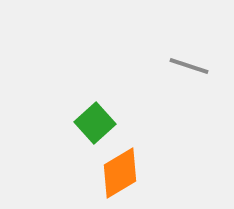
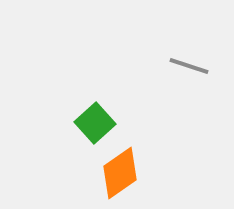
orange diamond: rotated 4 degrees counterclockwise
